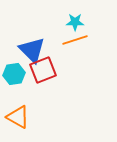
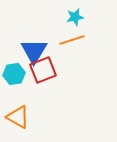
cyan star: moved 5 px up; rotated 12 degrees counterclockwise
orange line: moved 3 px left
blue triangle: moved 2 px right, 1 px down; rotated 16 degrees clockwise
